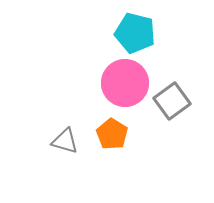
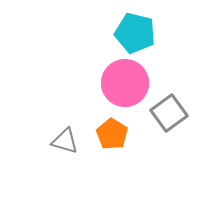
gray square: moved 3 px left, 12 px down
